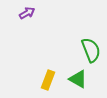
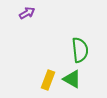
green semicircle: moved 11 px left; rotated 15 degrees clockwise
green triangle: moved 6 px left
